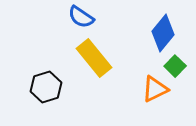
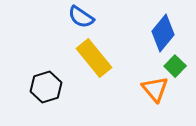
orange triangle: rotated 44 degrees counterclockwise
